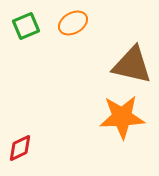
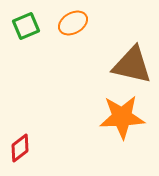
red diamond: rotated 12 degrees counterclockwise
